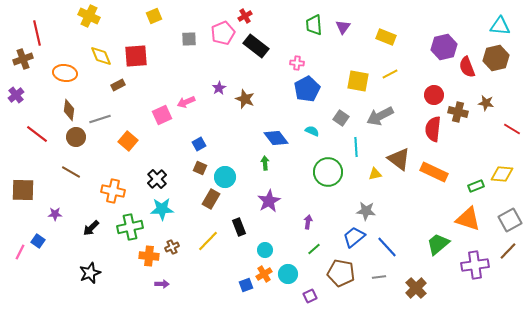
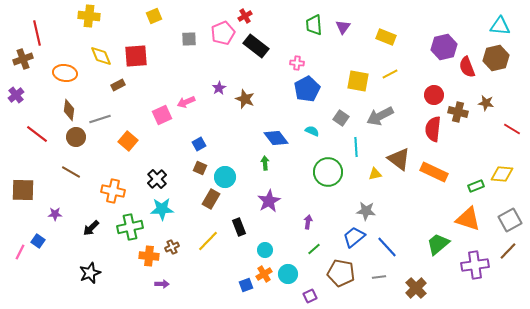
yellow cross at (89, 16): rotated 20 degrees counterclockwise
